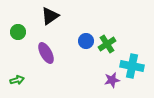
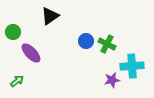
green circle: moved 5 px left
green cross: rotated 30 degrees counterclockwise
purple ellipse: moved 15 px left; rotated 15 degrees counterclockwise
cyan cross: rotated 15 degrees counterclockwise
green arrow: moved 1 px down; rotated 24 degrees counterclockwise
